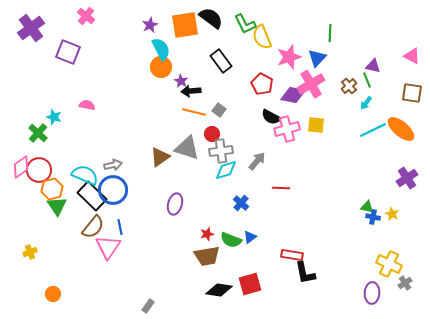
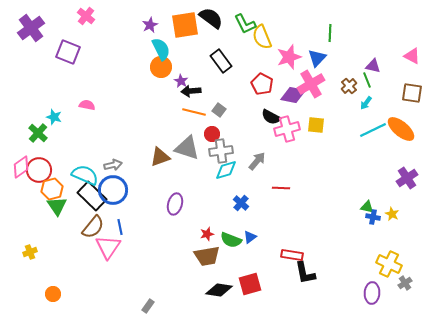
brown triangle at (160, 157): rotated 15 degrees clockwise
